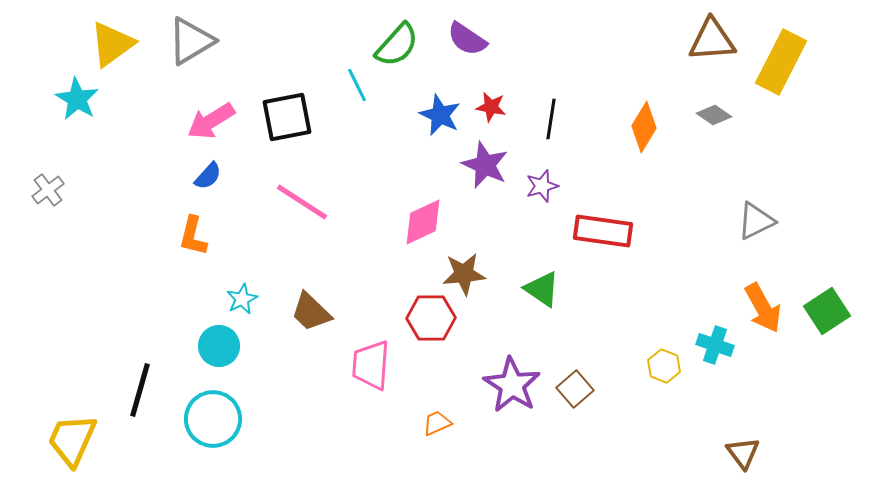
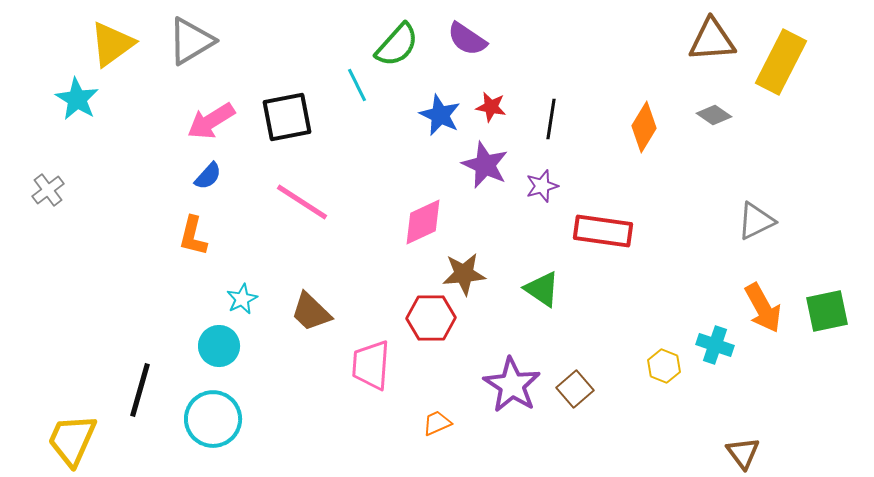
green square at (827, 311): rotated 21 degrees clockwise
